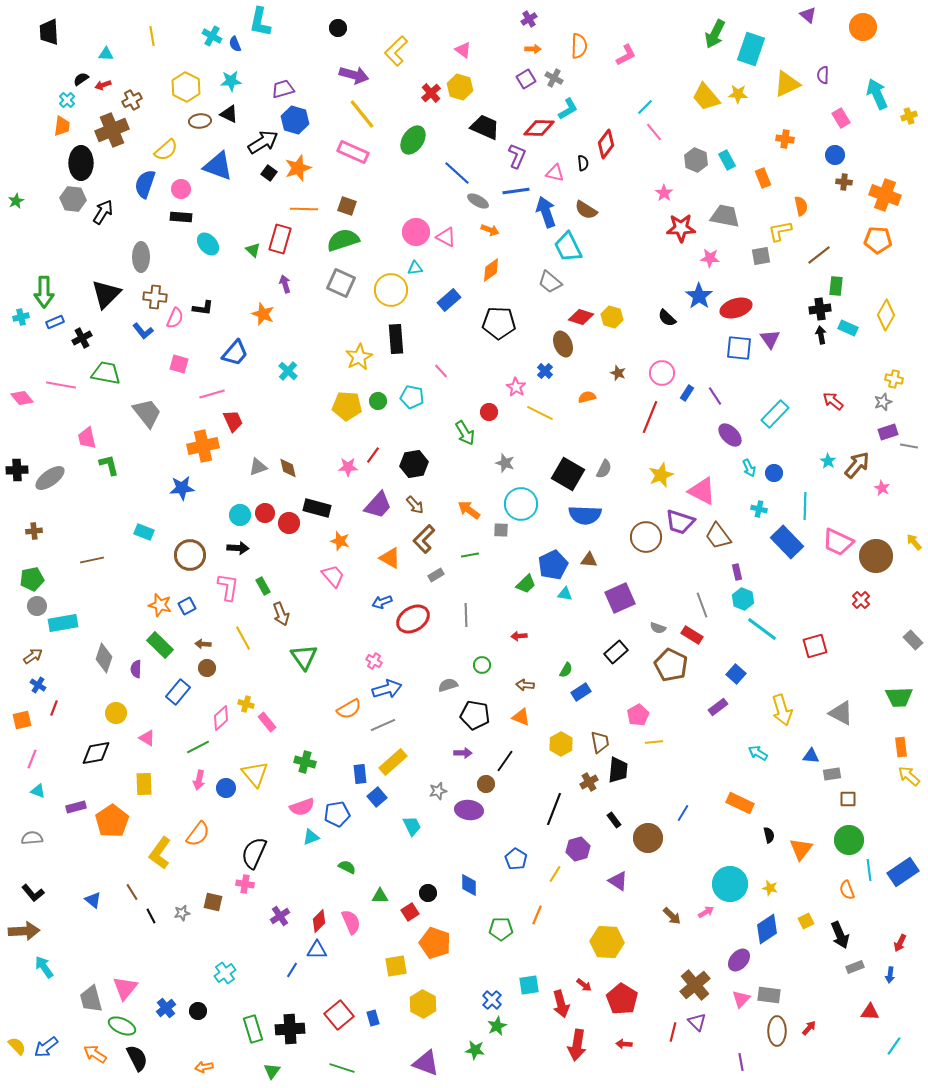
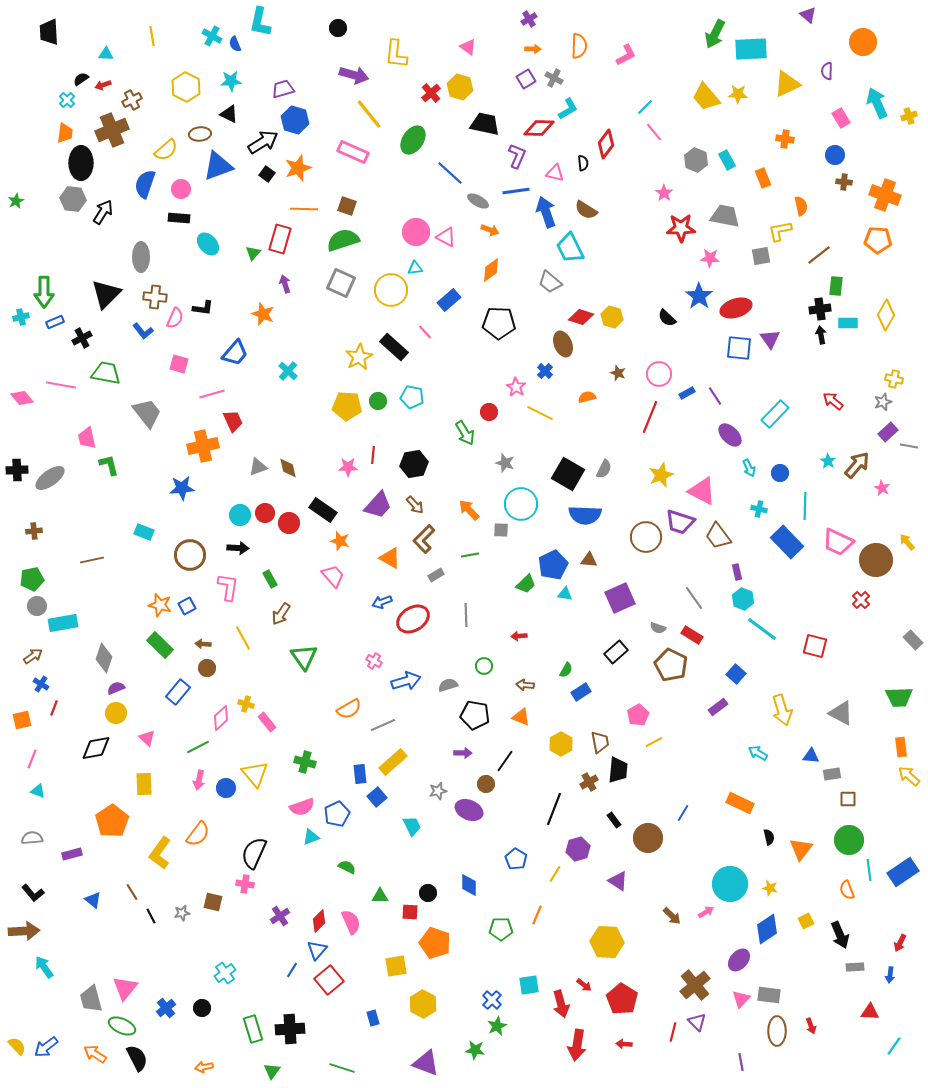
orange circle at (863, 27): moved 15 px down
cyan rectangle at (751, 49): rotated 68 degrees clockwise
pink triangle at (463, 50): moved 5 px right, 3 px up
yellow L-shape at (396, 51): moved 3 px down; rotated 40 degrees counterclockwise
purple semicircle at (823, 75): moved 4 px right, 4 px up
cyan arrow at (877, 94): moved 9 px down
yellow line at (362, 114): moved 7 px right
brown ellipse at (200, 121): moved 13 px down
orange trapezoid at (62, 126): moved 3 px right, 7 px down
black trapezoid at (485, 127): moved 3 px up; rotated 12 degrees counterclockwise
blue triangle at (218, 166): rotated 40 degrees counterclockwise
black square at (269, 173): moved 2 px left, 1 px down
blue line at (457, 173): moved 7 px left
black rectangle at (181, 217): moved 2 px left, 1 px down
cyan trapezoid at (568, 247): moved 2 px right, 1 px down
green triangle at (253, 250): moved 3 px down; rotated 28 degrees clockwise
cyan rectangle at (848, 328): moved 5 px up; rotated 24 degrees counterclockwise
black rectangle at (396, 339): moved 2 px left, 8 px down; rotated 44 degrees counterclockwise
pink line at (441, 371): moved 16 px left, 39 px up
pink circle at (662, 373): moved 3 px left, 1 px down
blue rectangle at (687, 393): rotated 28 degrees clockwise
purple rectangle at (888, 432): rotated 24 degrees counterclockwise
red line at (373, 455): rotated 30 degrees counterclockwise
blue circle at (774, 473): moved 6 px right
black rectangle at (317, 508): moved 6 px right, 2 px down; rotated 20 degrees clockwise
orange arrow at (469, 510): rotated 10 degrees clockwise
yellow arrow at (914, 542): moved 7 px left
brown circle at (876, 556): moved 4 px down
green rectangle at (263, 586): moved 7 px right, 7 px up
gray line at (702, 605): moved 8 px left, 7 px up; rotated 15 degrees counterclockwise
brown arrow at (281, 614): rotated 55 degrees clockwise
red square at (815, 646): rotated 30 degrees clockwise
green circle at (482, 665): moved 2 px right, 1 px down
purple semicircle at (136, 669): moved 20 px left, 19 px down; rotated 66 degrees clockwise
blue cross at (38, 685): moved 3 px right, 1 px up
blue arrow at (387, 689): moved 19 px right, 8 px up
pink triangle at (147, 738): rotated 12 degrees clockwise
yellow line at (654, 742): rotated 24 degrees counterclockwise
black diamond at (96, 753): moved 5 px up
purple rectangle at (76, 807): moved 4 px left, 47 px down
purple ellipse at (469, 810): rotated 16 degrees clockwise
blue pentagon at (337, 814): rotated 15 degrees counterclockwise
black semicircle at (769, 835): moved 2 px down
red square at (410, 912): rotated 36 degrees clockwise
blue triangle at (317, 950): rotated 50 degrees counterclockwise
gray rectangle at (855, 967): rotated 18 degrees clockwise
black circle at (198, 1011): moved 4 px right, 3 px up
red square at (339, 1015): moved 10 px left, 35 px up
red arrow at (809, 1028): moved 2 px right, 2 px up; rotated 119 degrees clockwise
